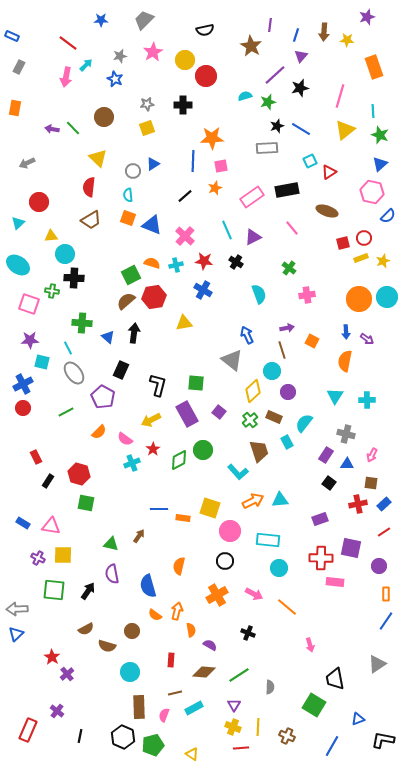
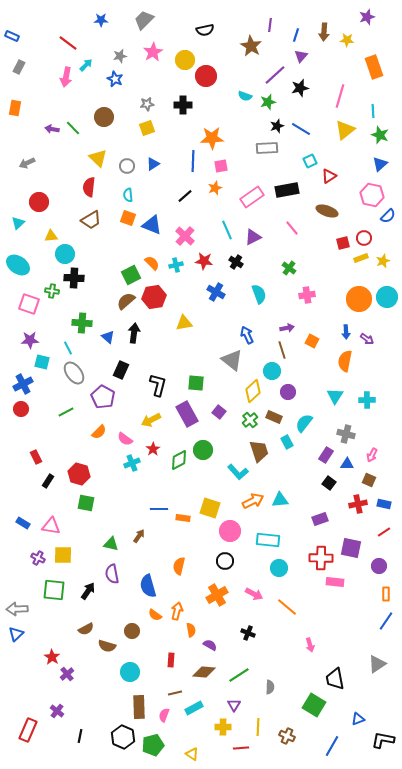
cyan semicircle at (245, 96): rotated 144 degrees counterclockwise
gray circle at (133, 171): moved 6 px left, 5 px up
red triangle at (329, 172): moved 4 px down
pink hexagon at (372, 192): moved 3 px down
orange semicircle at (152, 263): rotated 28 degrees clockwise
blue cross at (203, 290): moved 13 px right, 2 px down
red circle at (23, 408): moved 2 px left, 1 px down
brown square at (371, 483): moved 2 px left, 3 px up; rotated 16 degrees clockwise
blue rectangle at (384, 504): rotated 56 degrees clockwise
yellow cross at (233, 727): moved 10 px left; rotated 21 degrees counterclockwise
